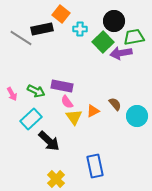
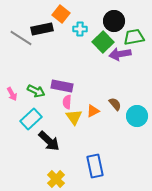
purple arrow: moved 1 px left, 1 px down
pink semicircle: rotated 40 degrees clockwise
